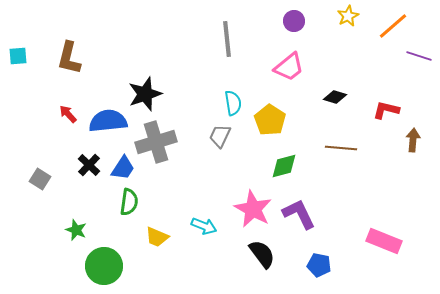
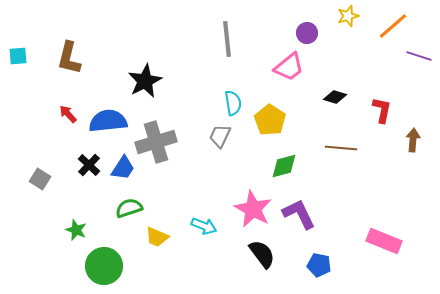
yellow star: rotated 10 degrees clockwise
purple circle: moved 13 px right, 12 px down
black star: moved 13 px up; rotated 8 degrees counterclockwise
red L-shape: moved 4 px left; rotated 88 degrees clockwise
green semicircle: moved 6 px down; rotated 116 degrees counterclockwise
